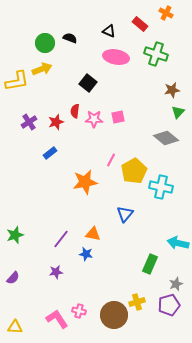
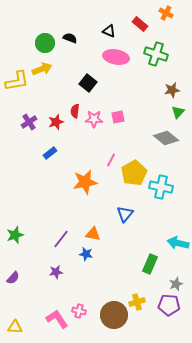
yellow pentagon: moved 2 px down
purple pentagon: rotated 20 degrees clockwise
